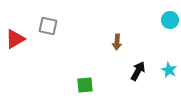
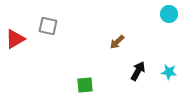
cyan circle: moved 1 px left, 6 px up
brown arrow: rotated 42 degrees clockwise
cyan star: moved 2 px down; rotated 21 degrees counterclockwise
